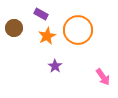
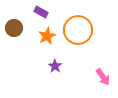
purple rectangle: moved 2 px up
